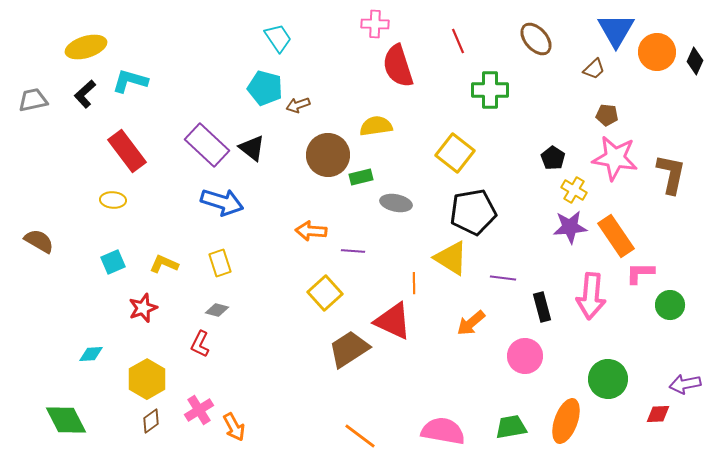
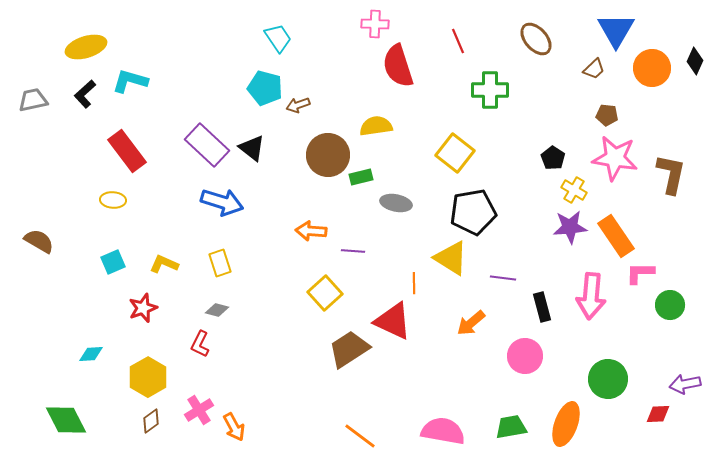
orange circle at (657, 52): moved 5 px left, 16 px down
yellow hexagon at (147, 379): moved 1 px right, 2 px up
orange ellipse at (566, 421): moved 3 px down
